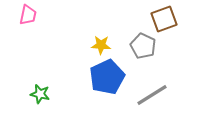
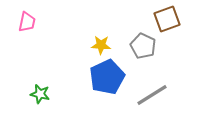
pink trapezoid: moved 1 px left, 7 px down
brown square: moved 3 px right
